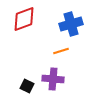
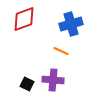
orange line: rotated 42 degrees clockwise
purple cross: moved 1 px down
black square: moved 2 px up
